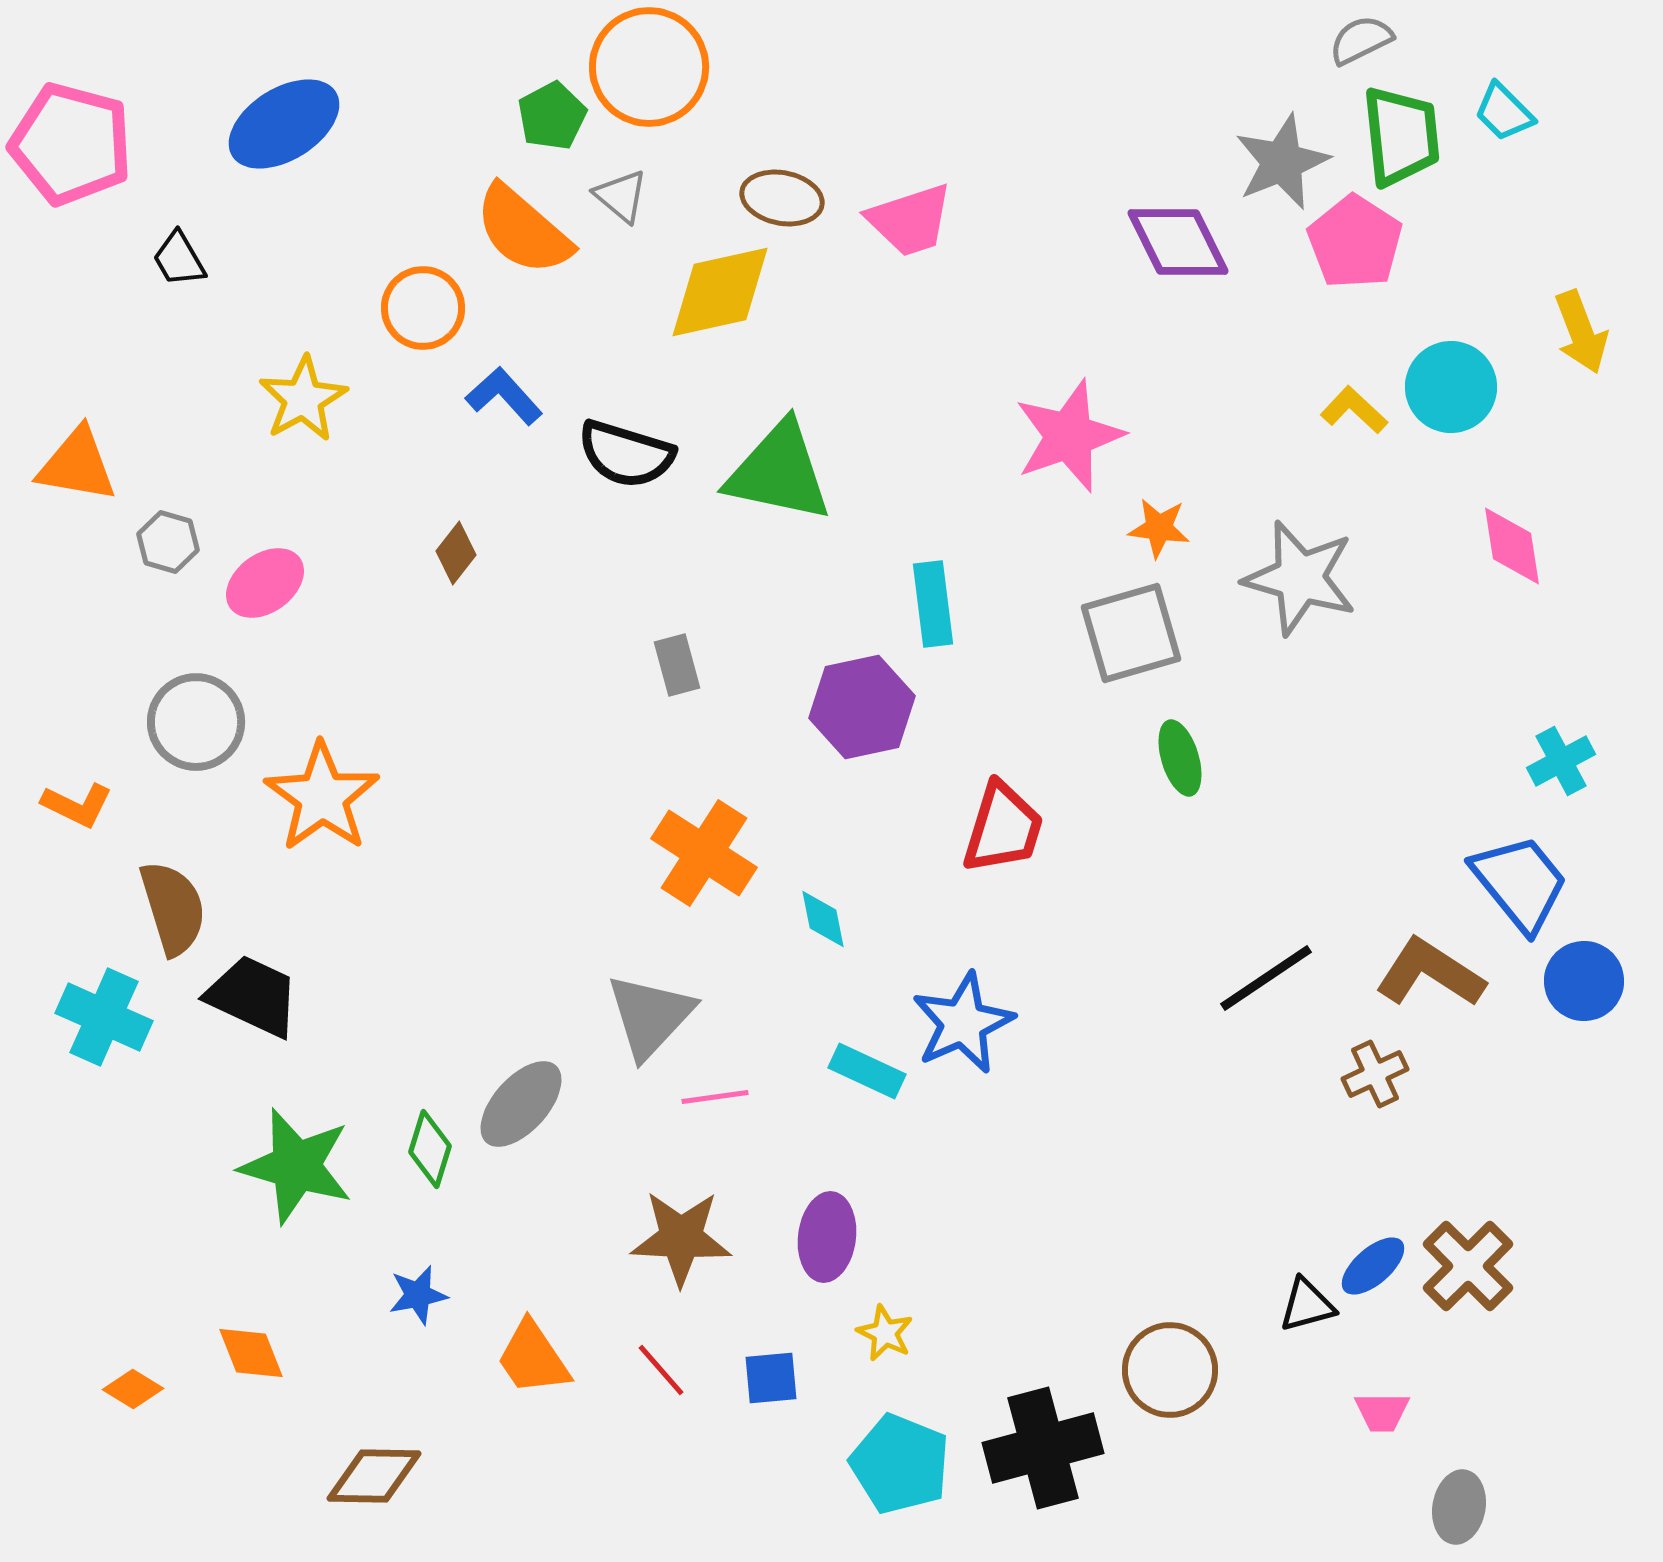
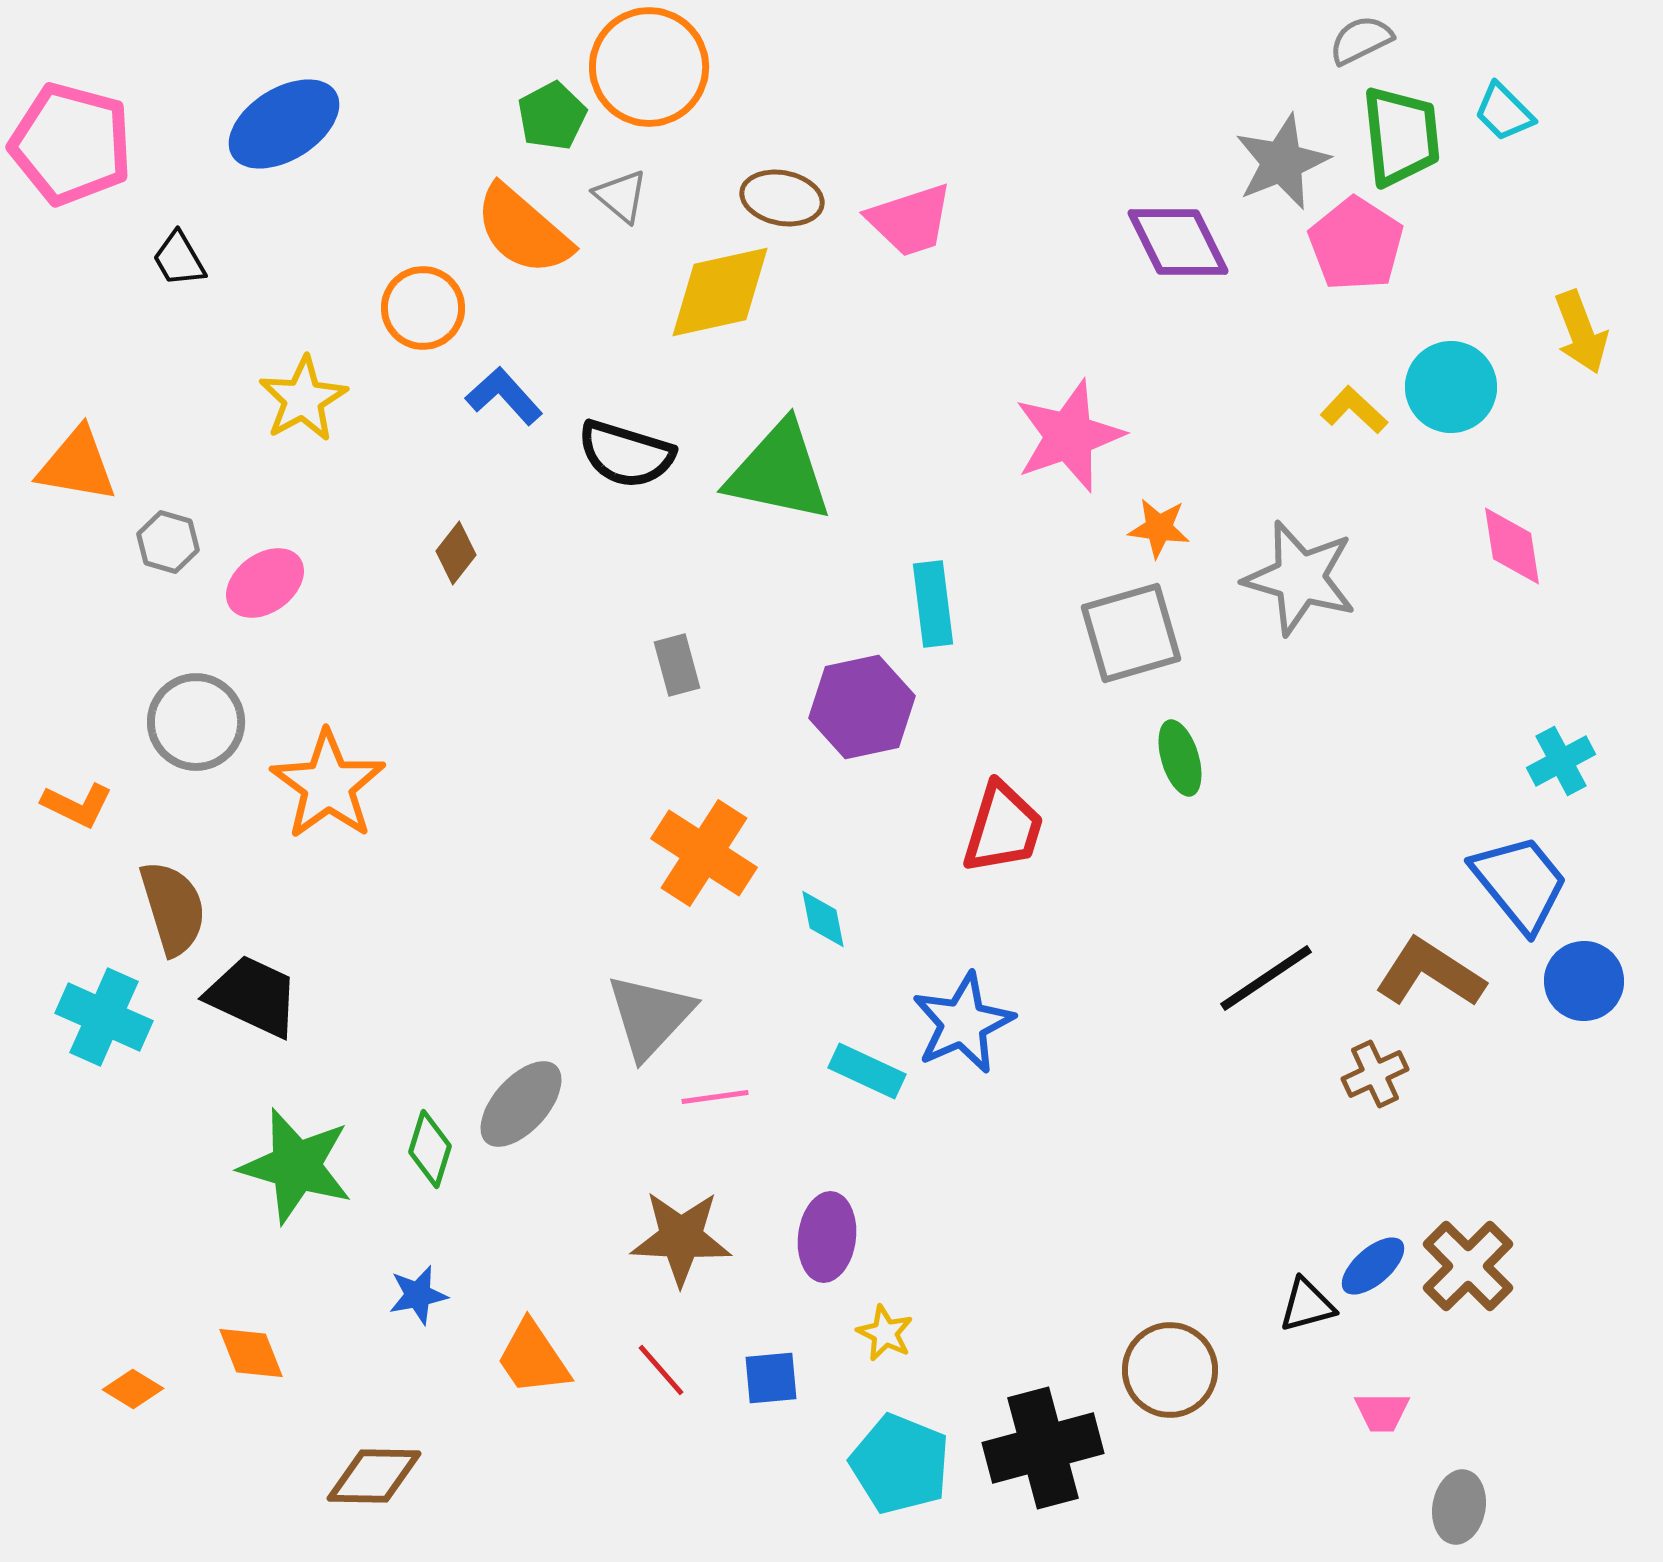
pink pentagon at (1355, 242): moved 1 px right, 2 px down
orange star at (322, 797): moved 6 px right, 12 px up
